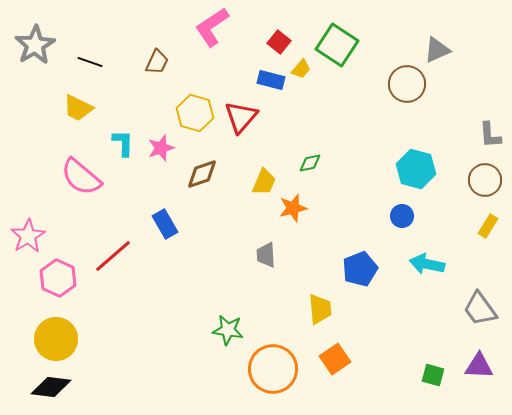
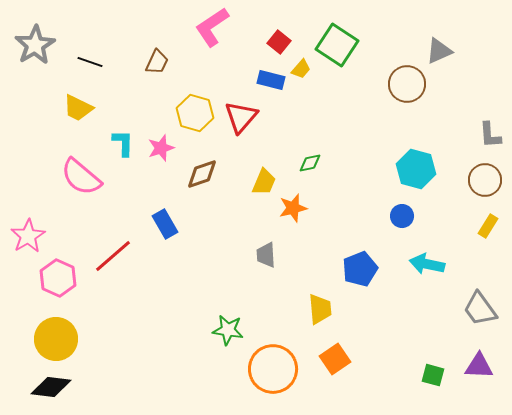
gray triangle at (437, 50): moved 2 px right, 1 px down
